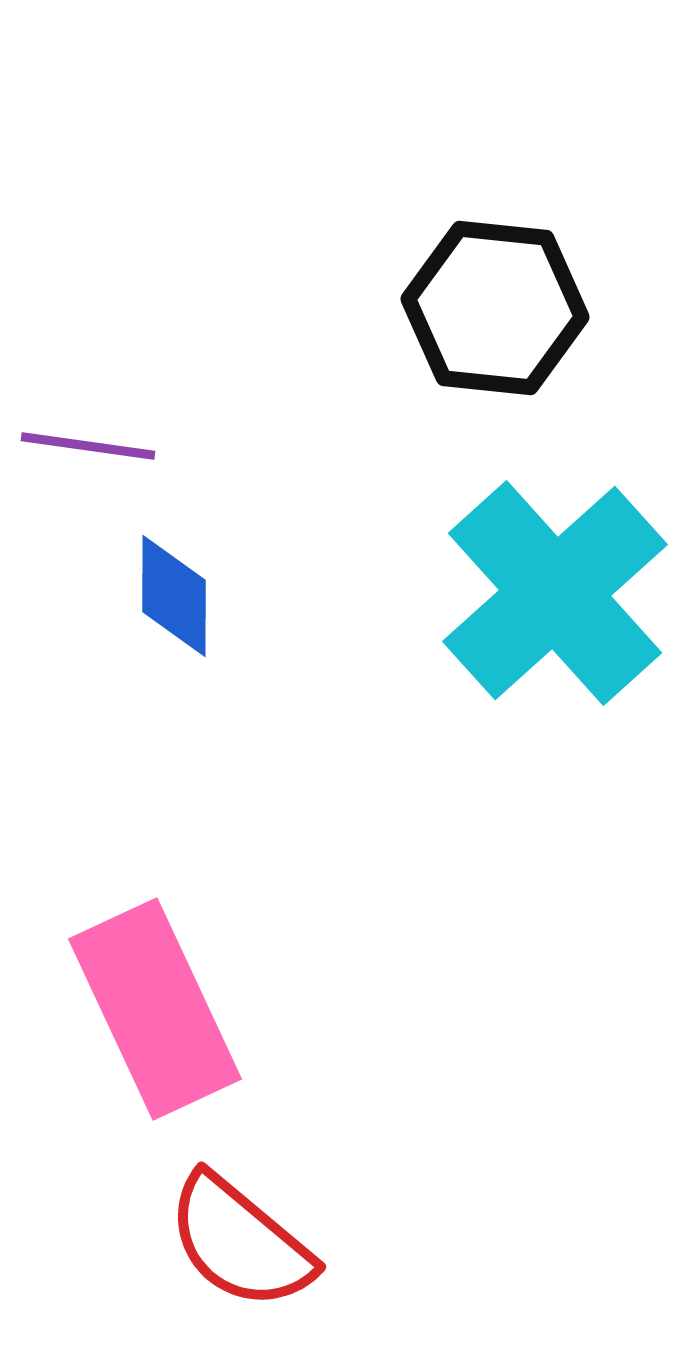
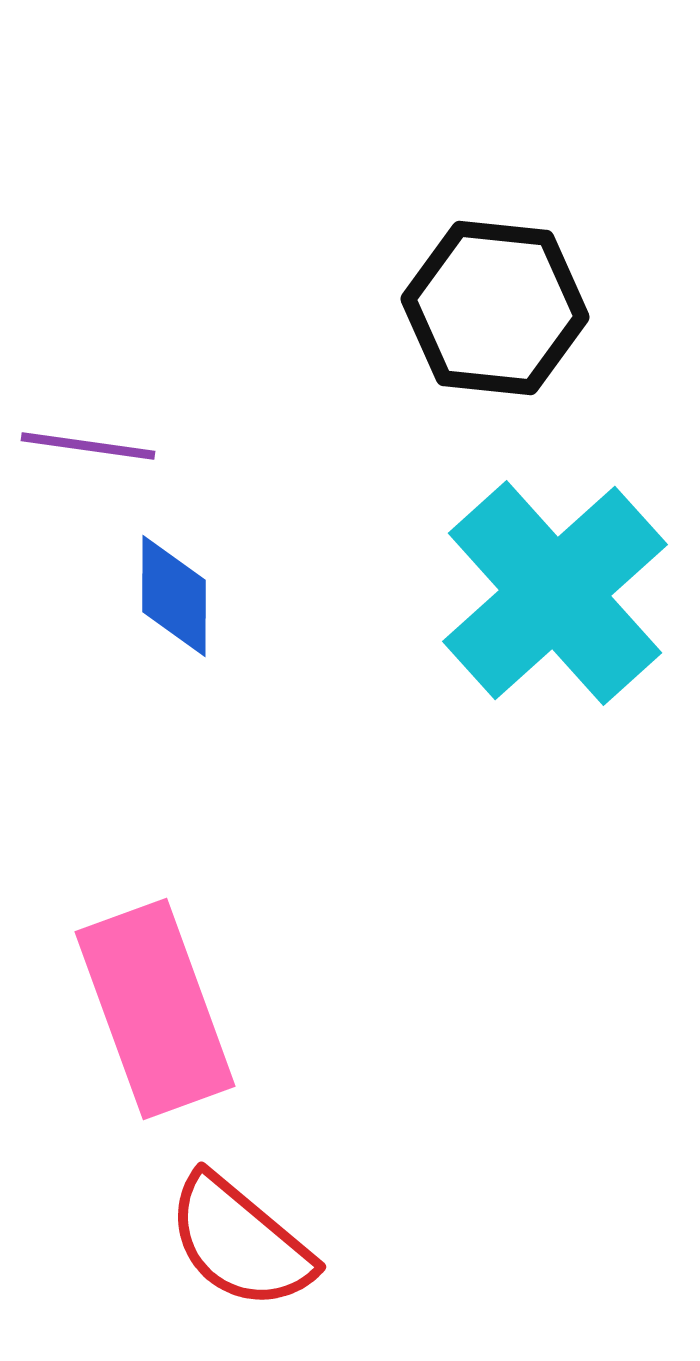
pink rectangle: rotated 5 degrees clockwise
